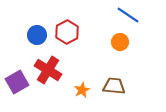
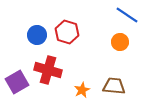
blue line: moved 1 px left
red hexagon: rotated 15 degrees counterclockwise
red cross: rotated 16 degrees counterclockwise
